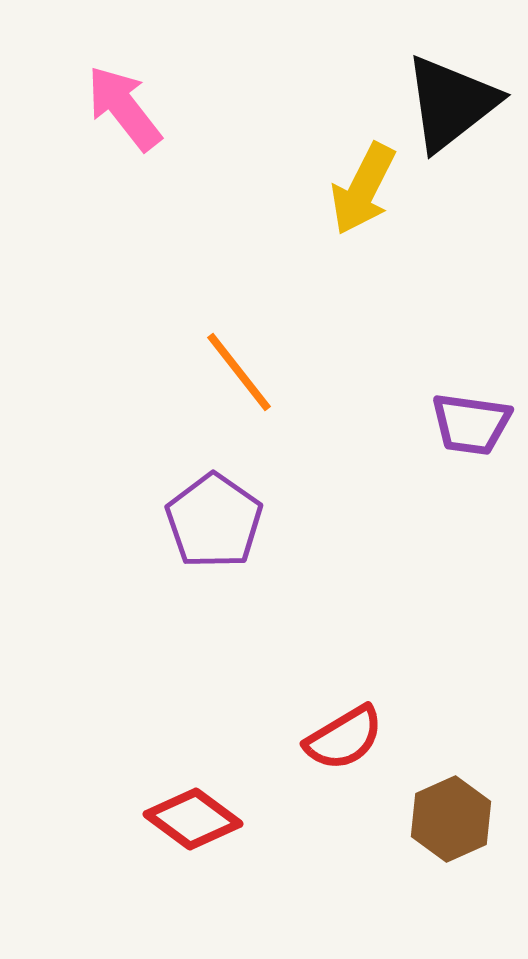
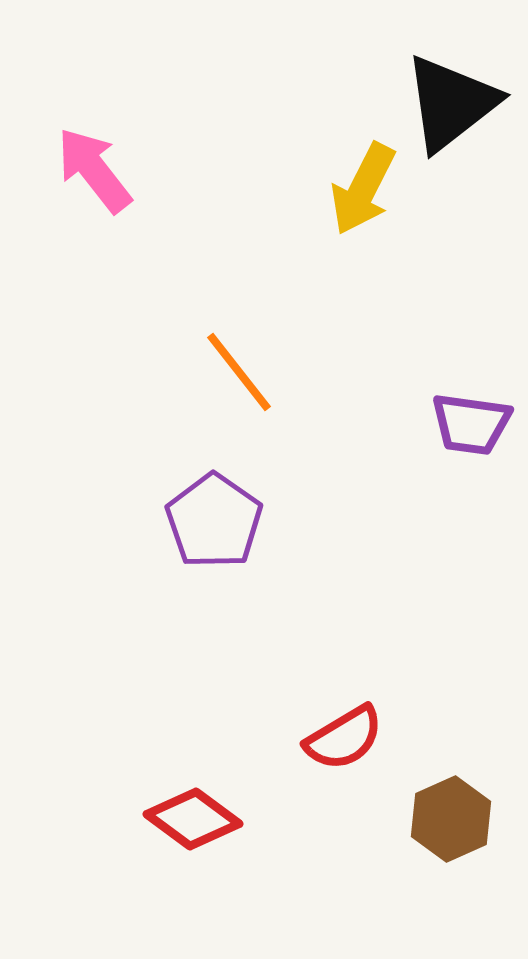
pink arrow: moved 30 px left, 62 px down
